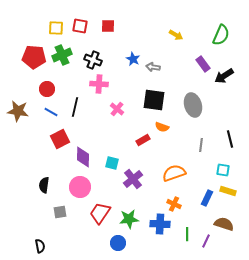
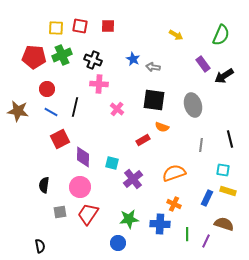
red trapezoid at (100, 213): moved 12 px left, 1 px down
